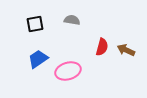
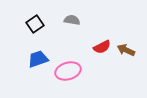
black square: rotated 24 degrees counterclockwise
red semicircle: rotated 48 degrees clockwise
blue trapezoid: rotated 15 degrees clockwise
